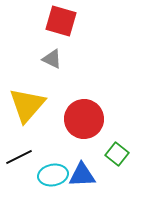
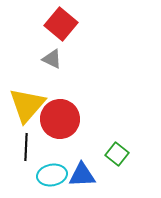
red square: moved 3 px down; rotated 24 degrees clockwise
red circle: moved 24 px left
black line: moved 7 px right, 10 px up; rotated 60 degrees counterclockwise
cyan ellipse: moved 1 px left
